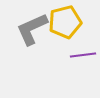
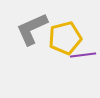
yellow pentagon: moved 16 px down
